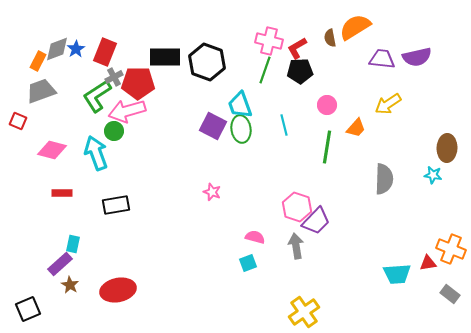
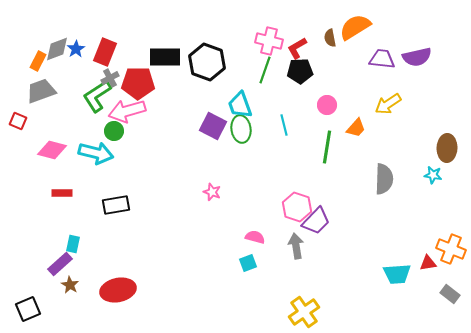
gray cross at (114, 77): moved 4 px left, 1 px down
cyan arrow at (96, 153): rotated 124 degrees clockwise
